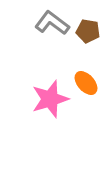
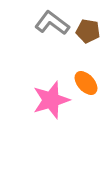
pink star: moved 1 px right, 1 px down
